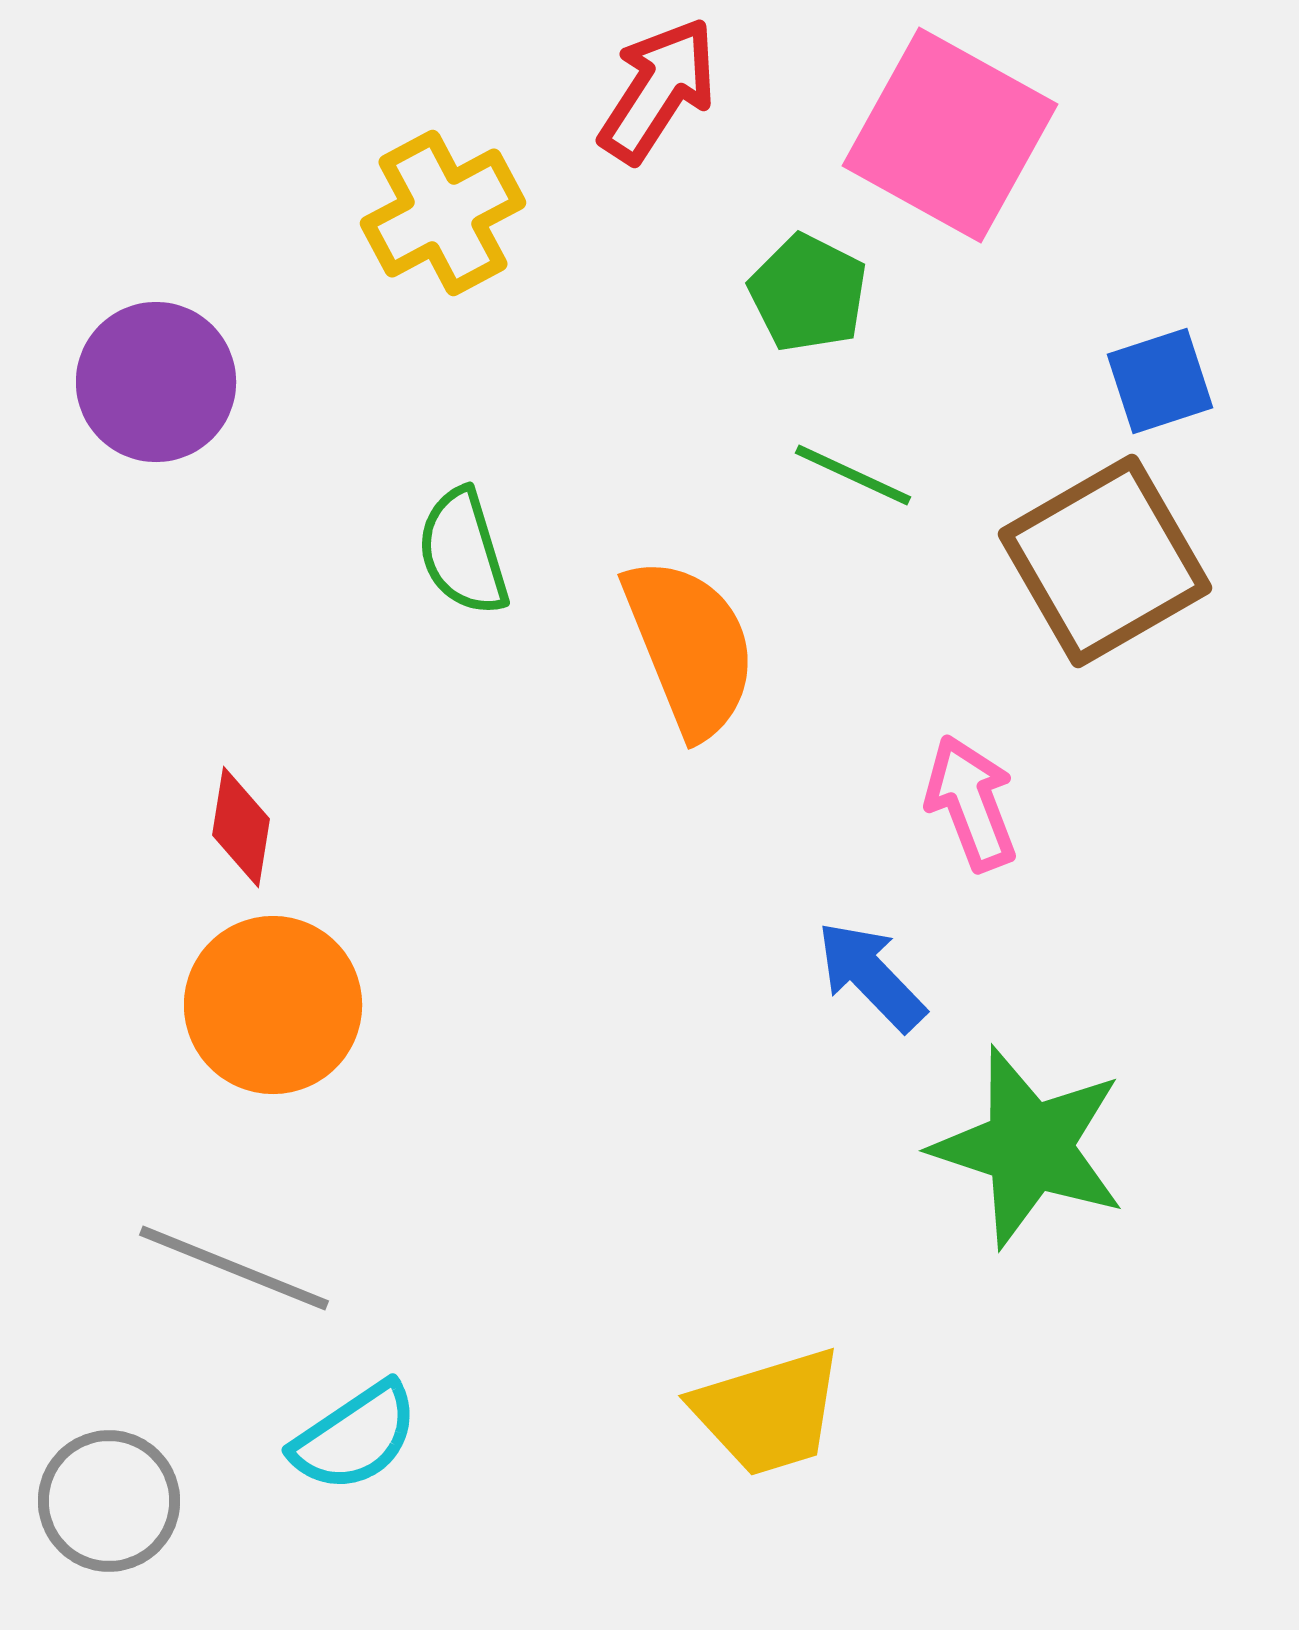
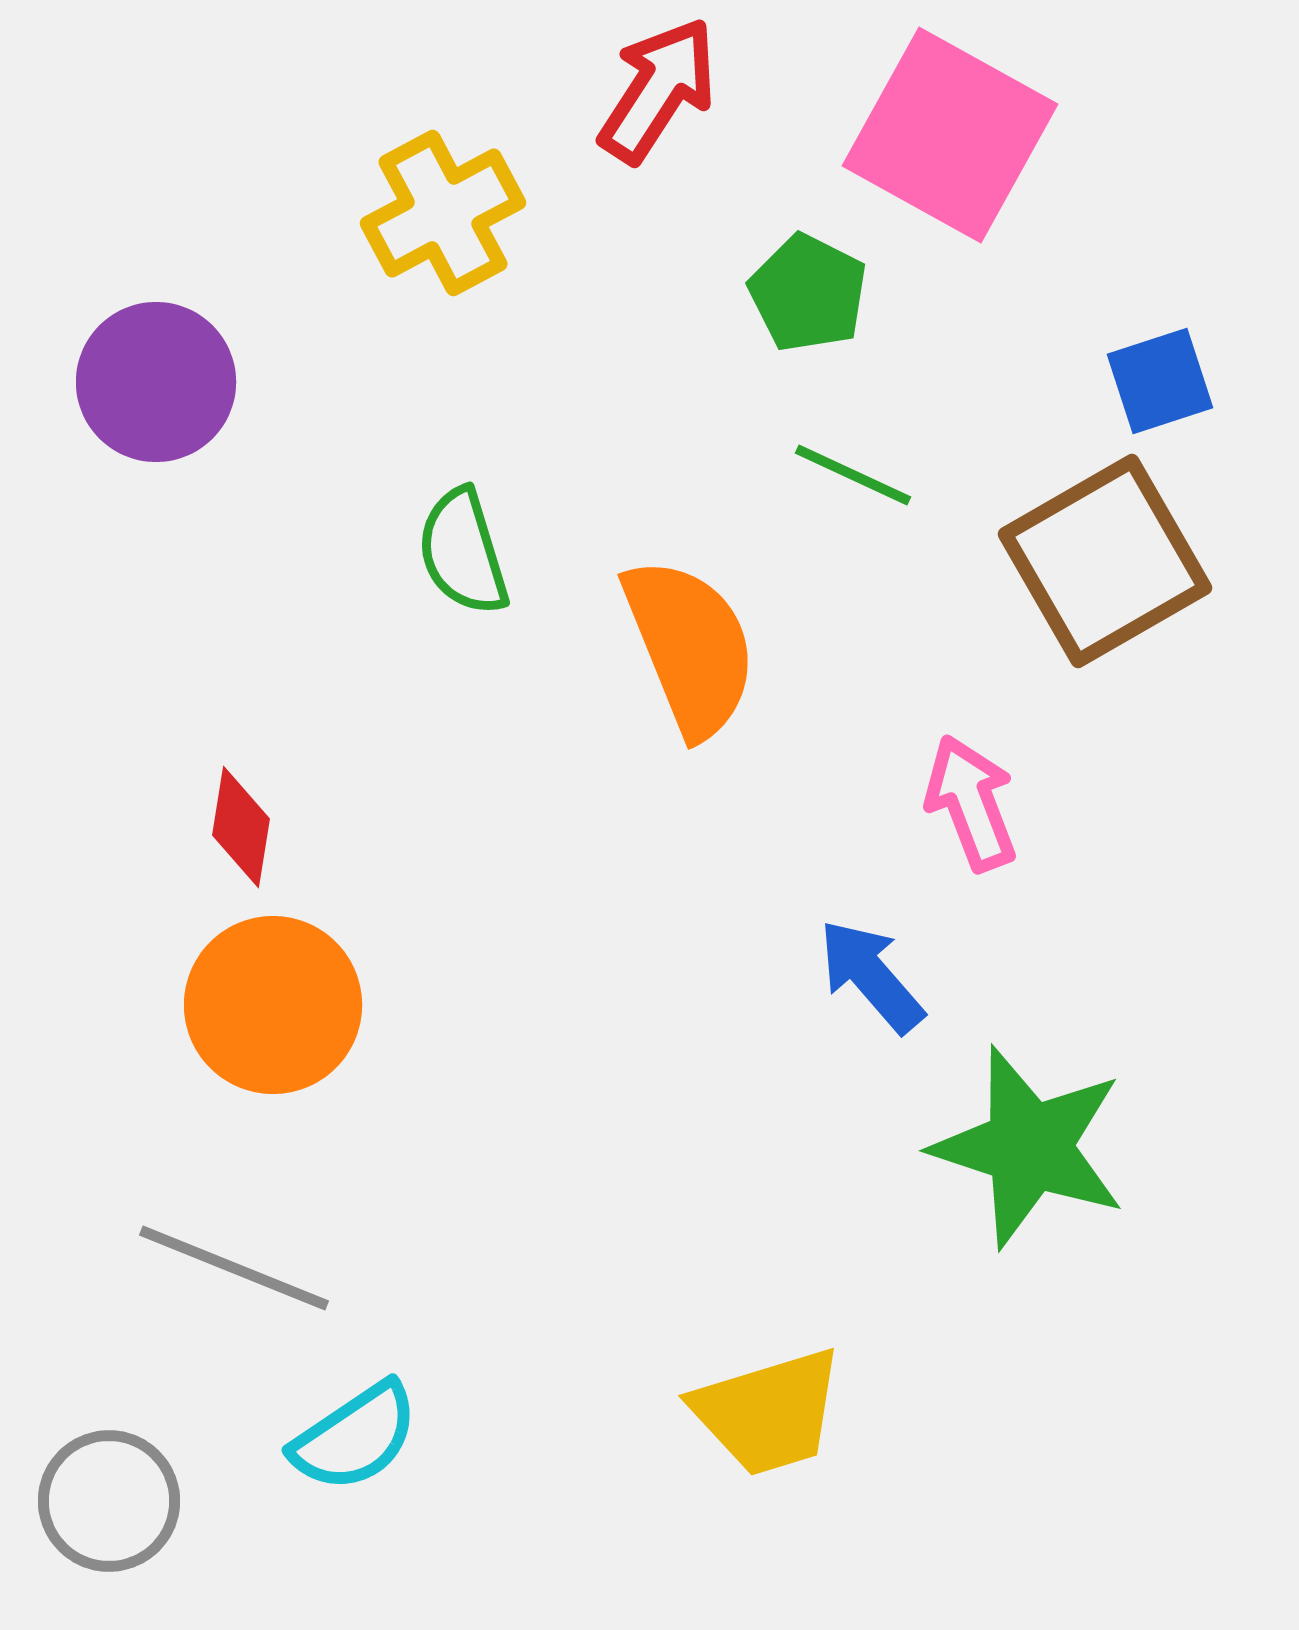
blue arrow: rotated 3 degrees clockwise
